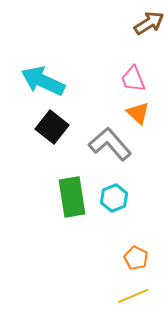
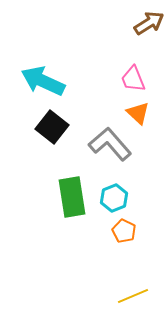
orange pentagon: moved 12 px left, 27 px up
